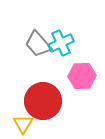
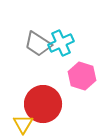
gray trapezoid: rotated 16 degrees counterclockwise
pink hexagon: rotated 20 degrees clockwise
red circle: moved 3 px down
